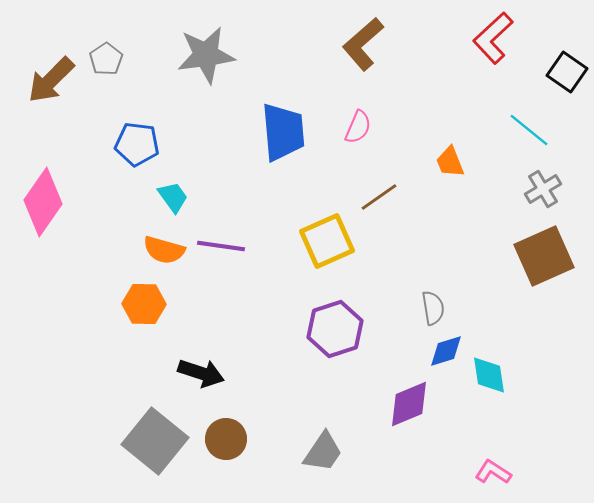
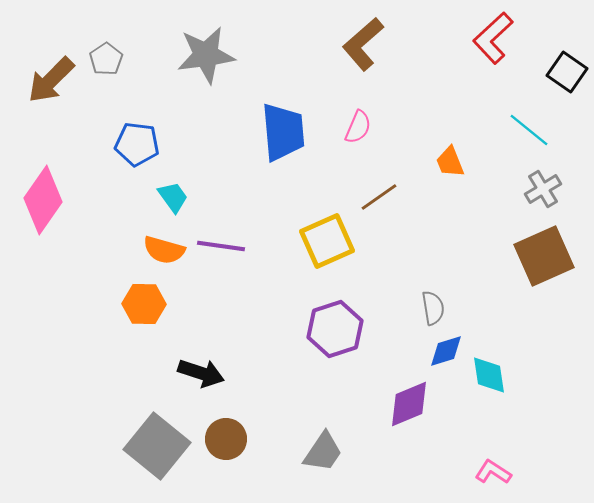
pink diamond: moved 2 px up
gray square: moved 2 px right, 5 px down
